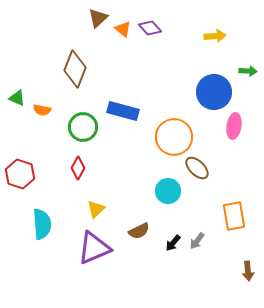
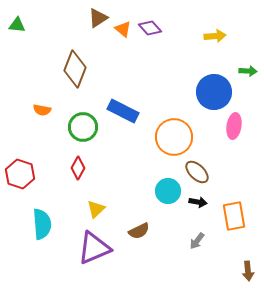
brown triangle: rotated 10 degrees clockwise
green triangle: moved 73 px up; rotated 18 degrees counterclockwise
blue rectangle: rotated 12 degrees clockwise
brown ellipse: moved 4 px down
black arrow: moved 25 px right, 41 px up; rotated 120 degrees counterclockwise
